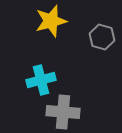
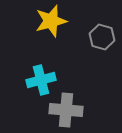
gray cross: moved 3 px right, 2 px up
